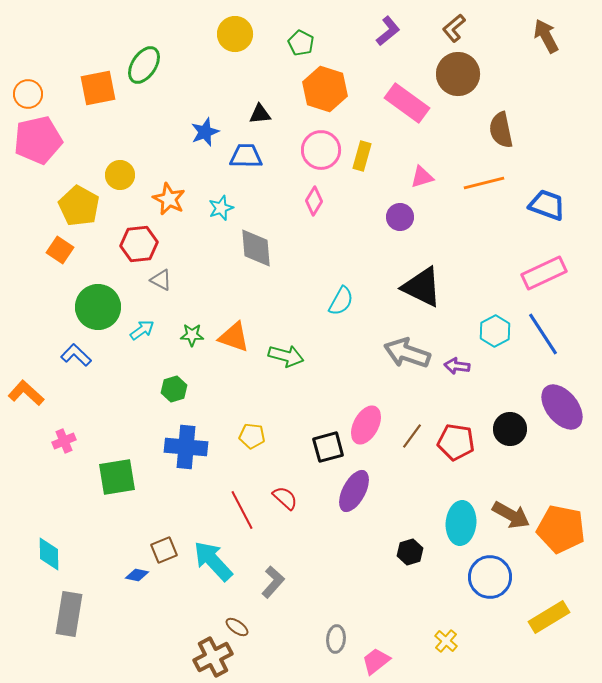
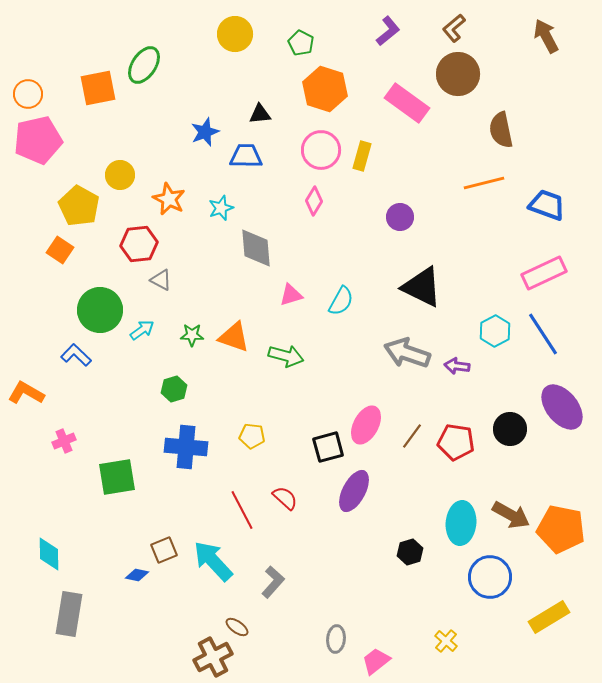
pink triangle at (422, 177): moved 131 px left, 118 px down
green circle at (98, 307): moved 2 px right, 3 px down
orange L-shape at (26, 393): rotated 12 degrees counterclockwise
